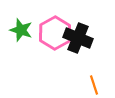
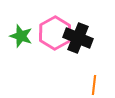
green star: moved 6 px down
orange line: rotated 24 degrees clockwise
